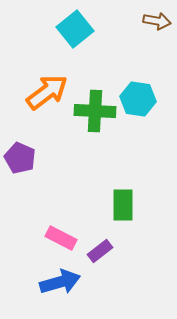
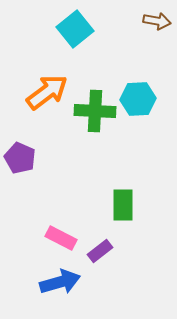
cyan hexagon: rotated 12 degrees counterclockwise
